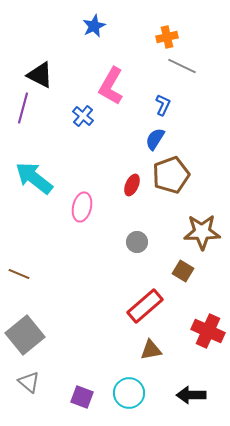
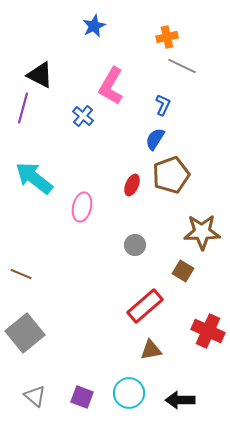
gray circle: moved 2 px left, 3 px down
brown line: moved 2 px right
gray square: moved 2 px up
gray triangle: moved 6 px right, 14 px down
black arrow: moved 11 px left, 5 px down
